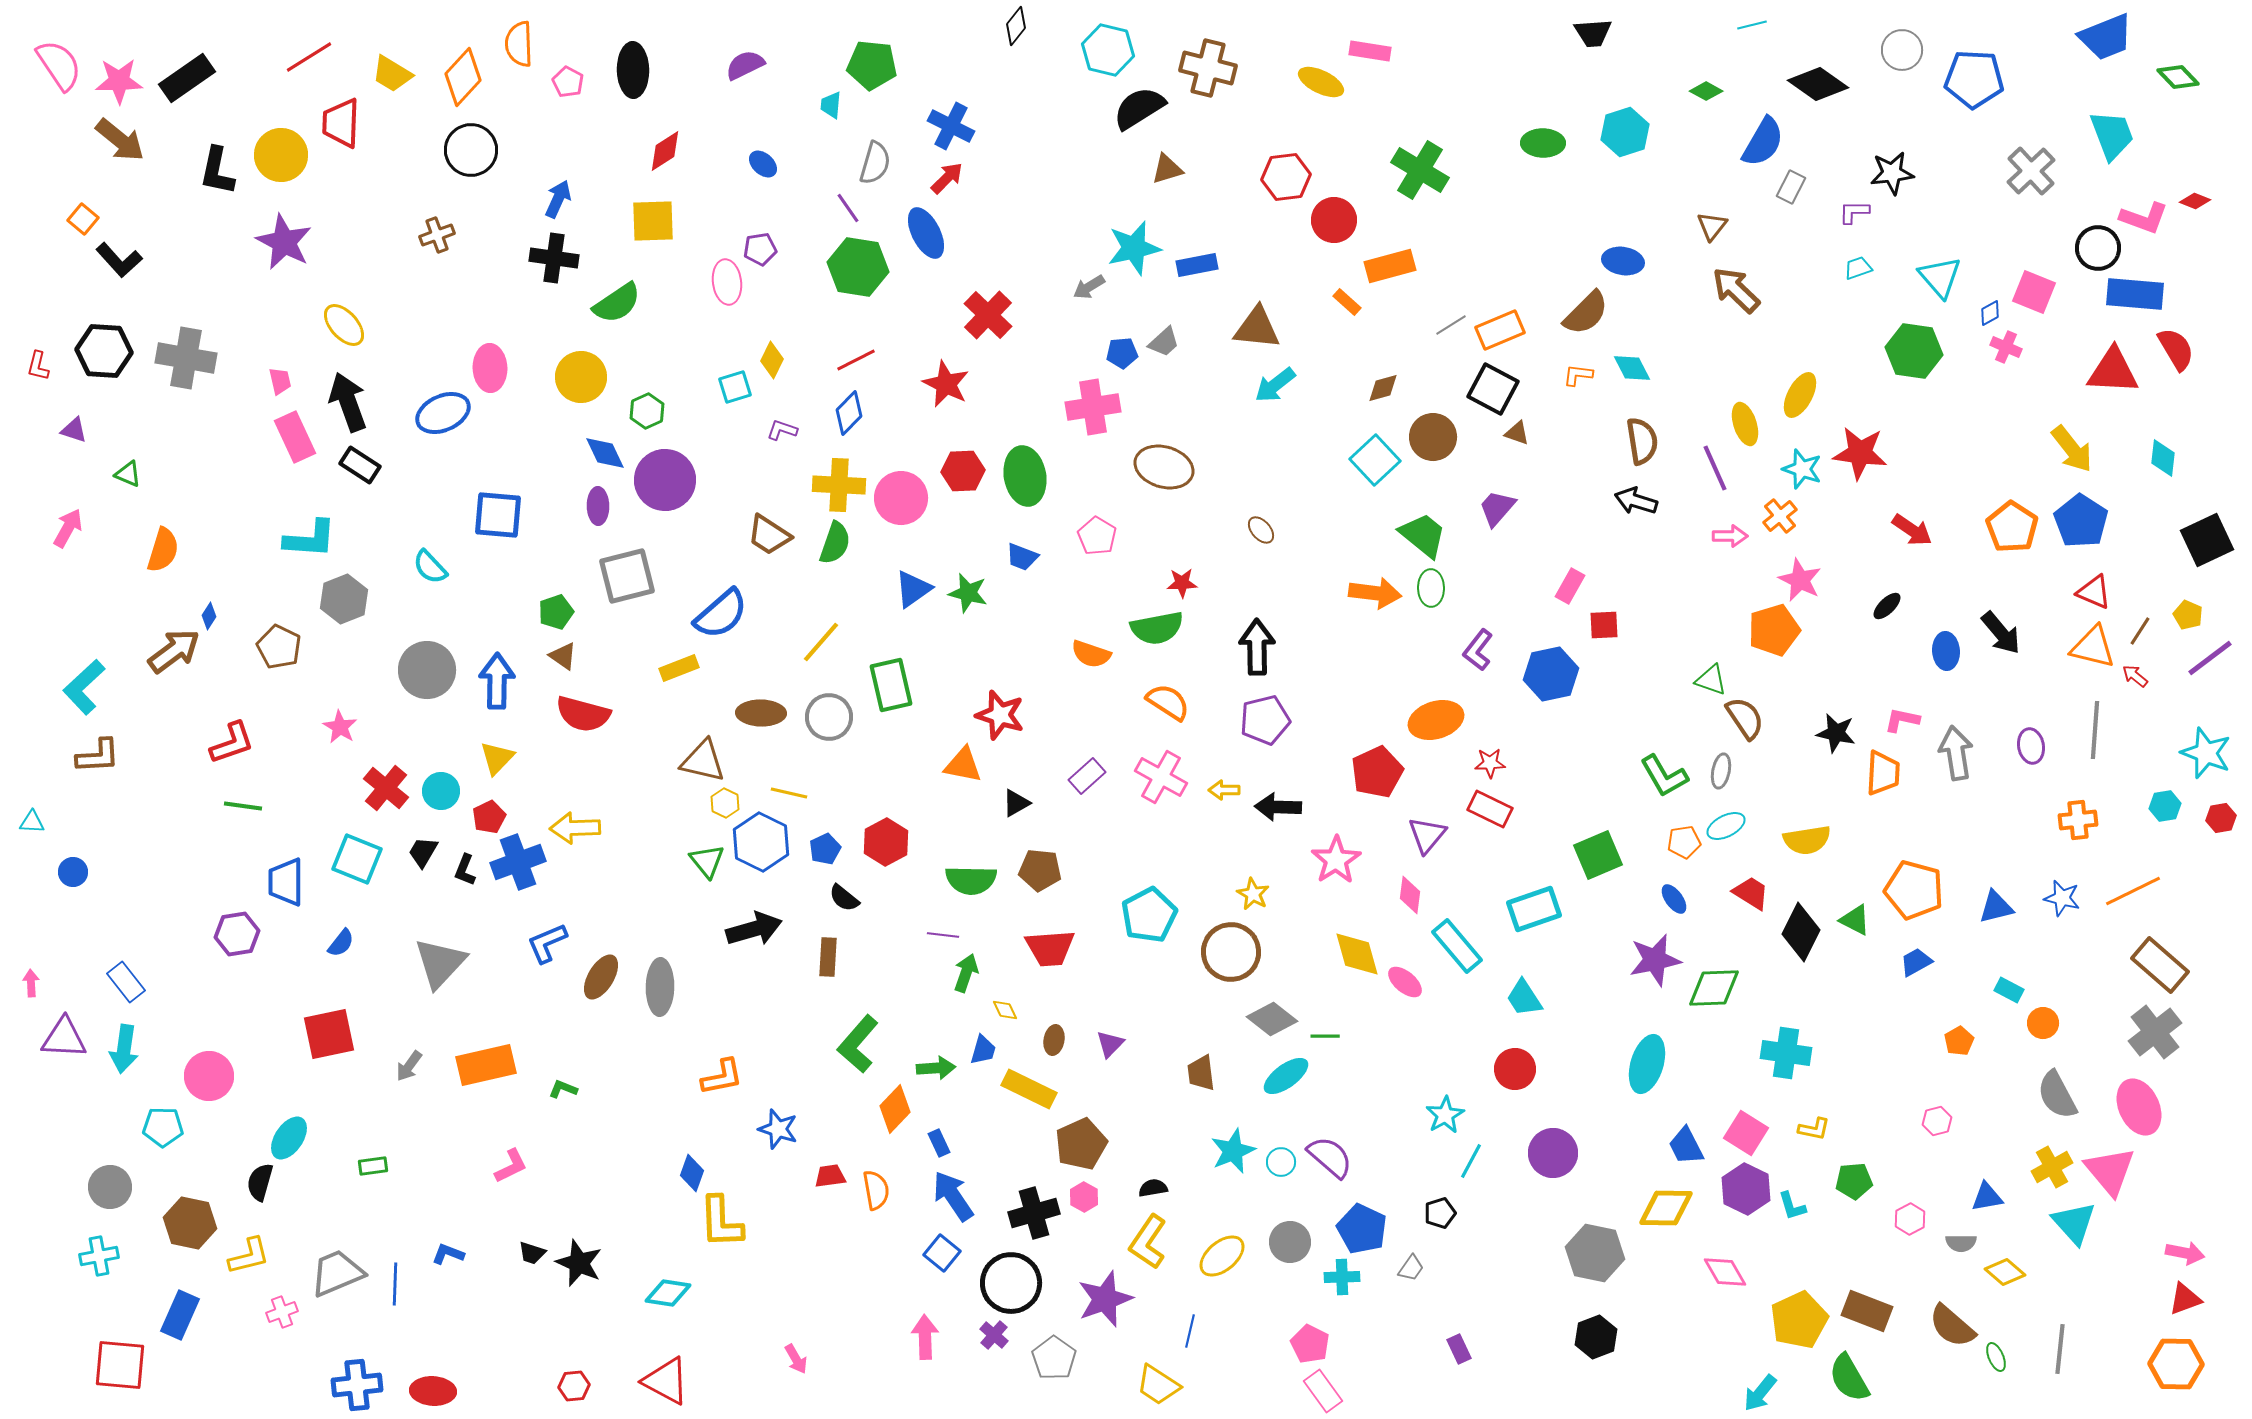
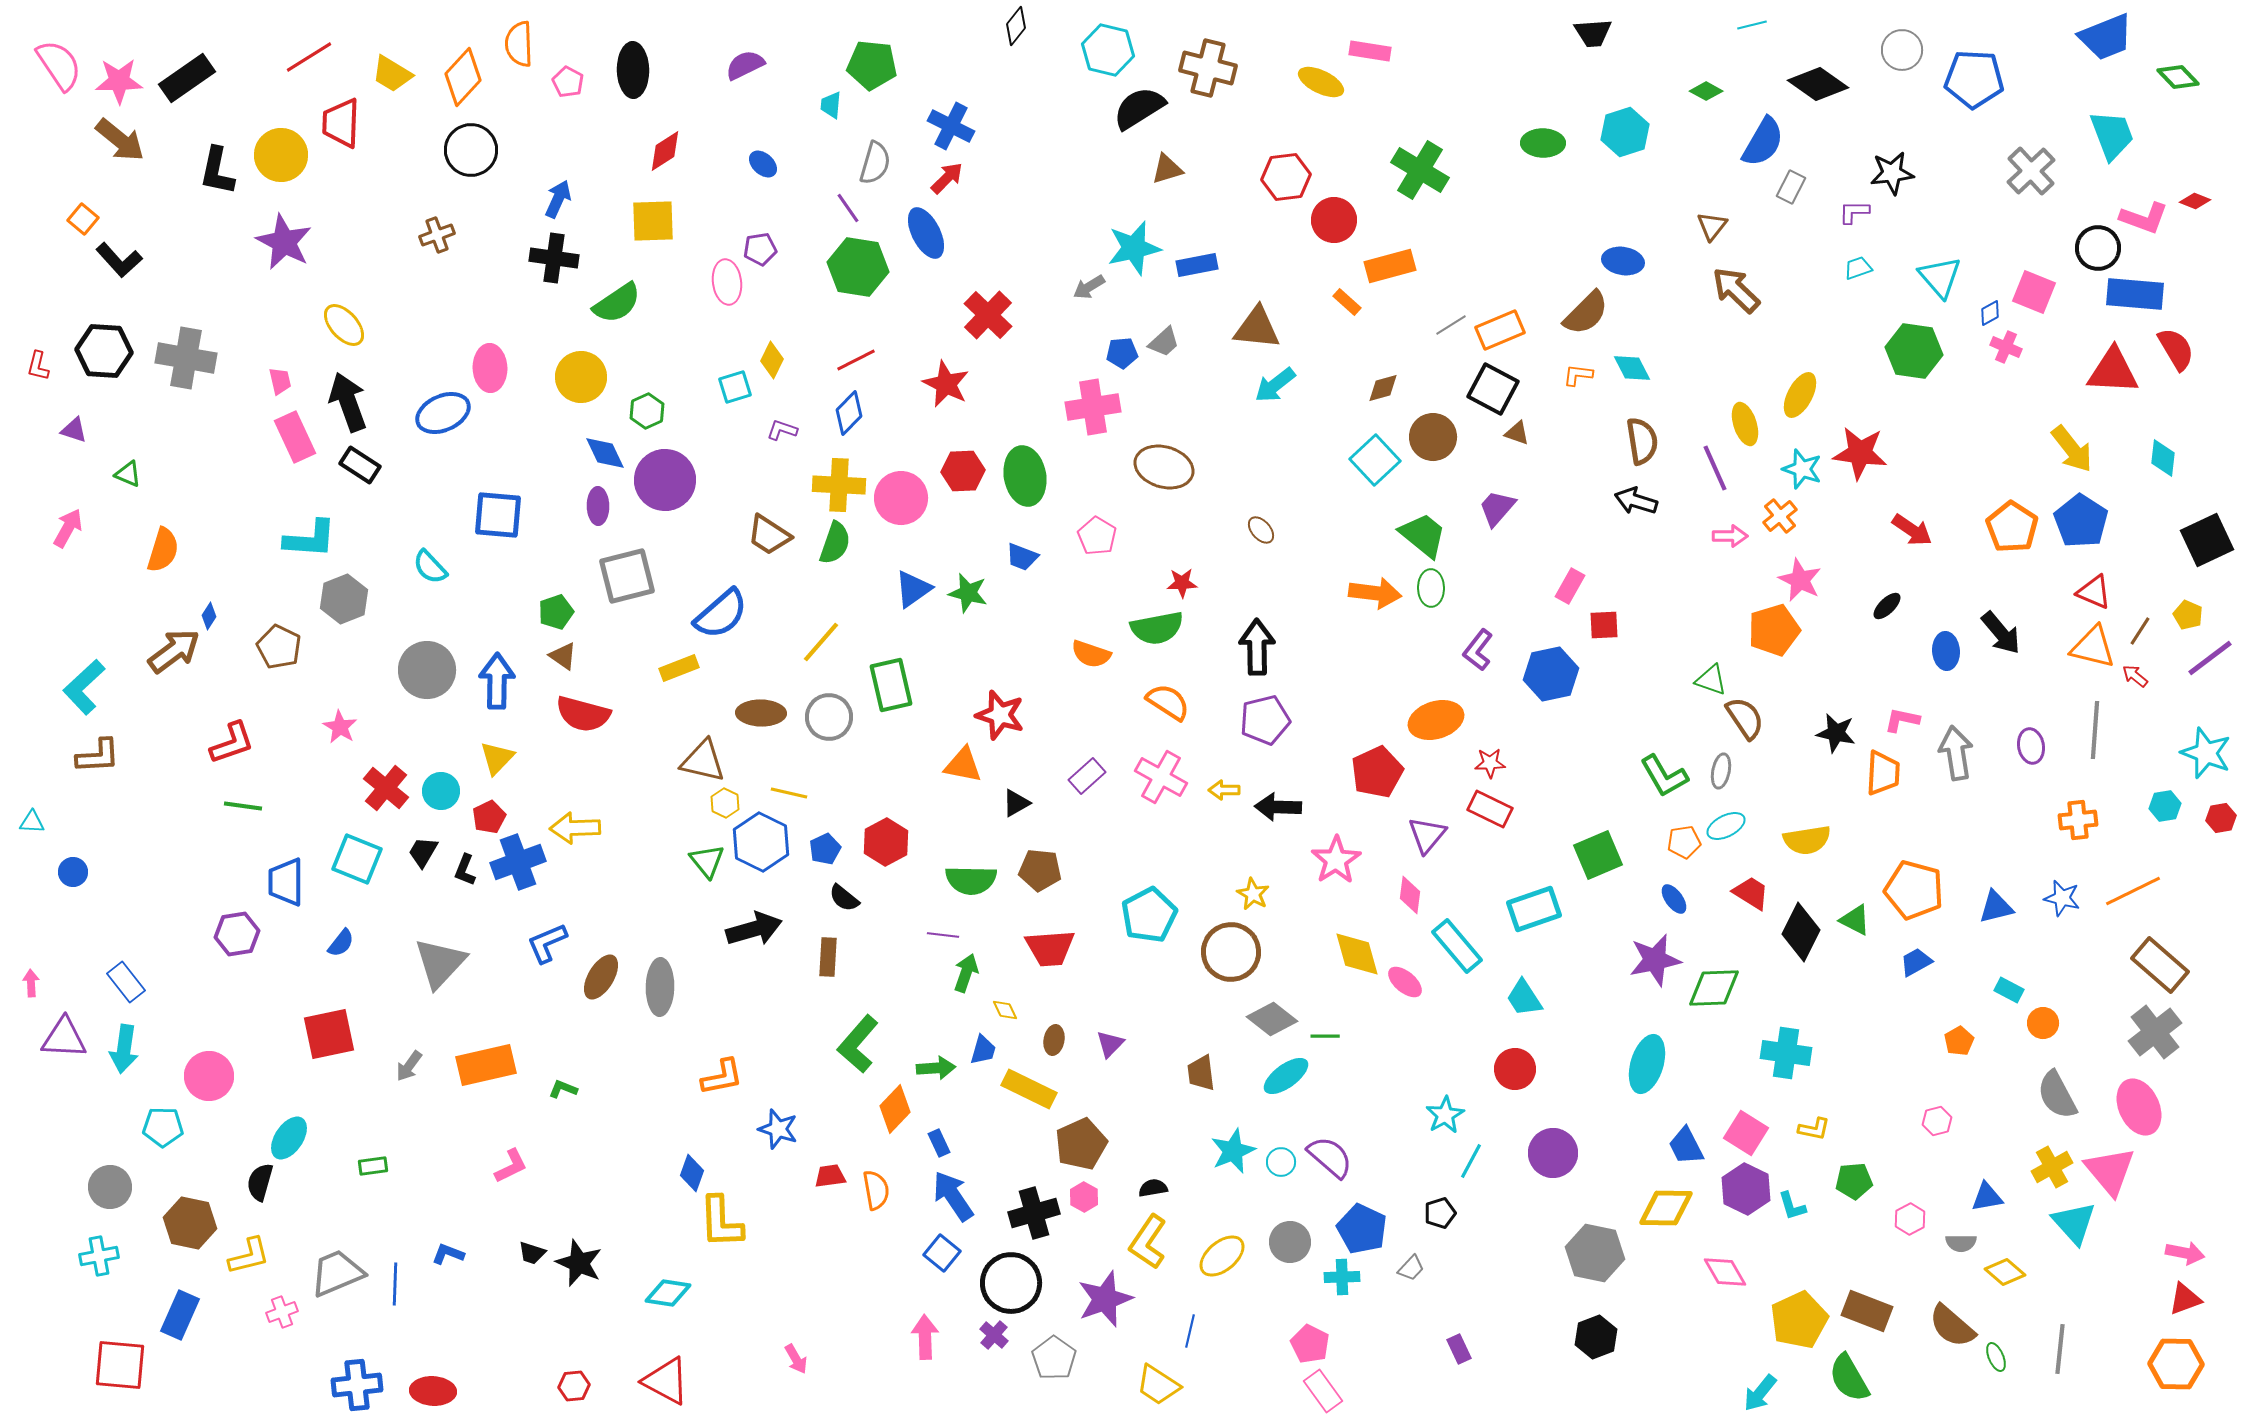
gray trapezoid at (1411, 1268): rotated 8 degrees clockwise
